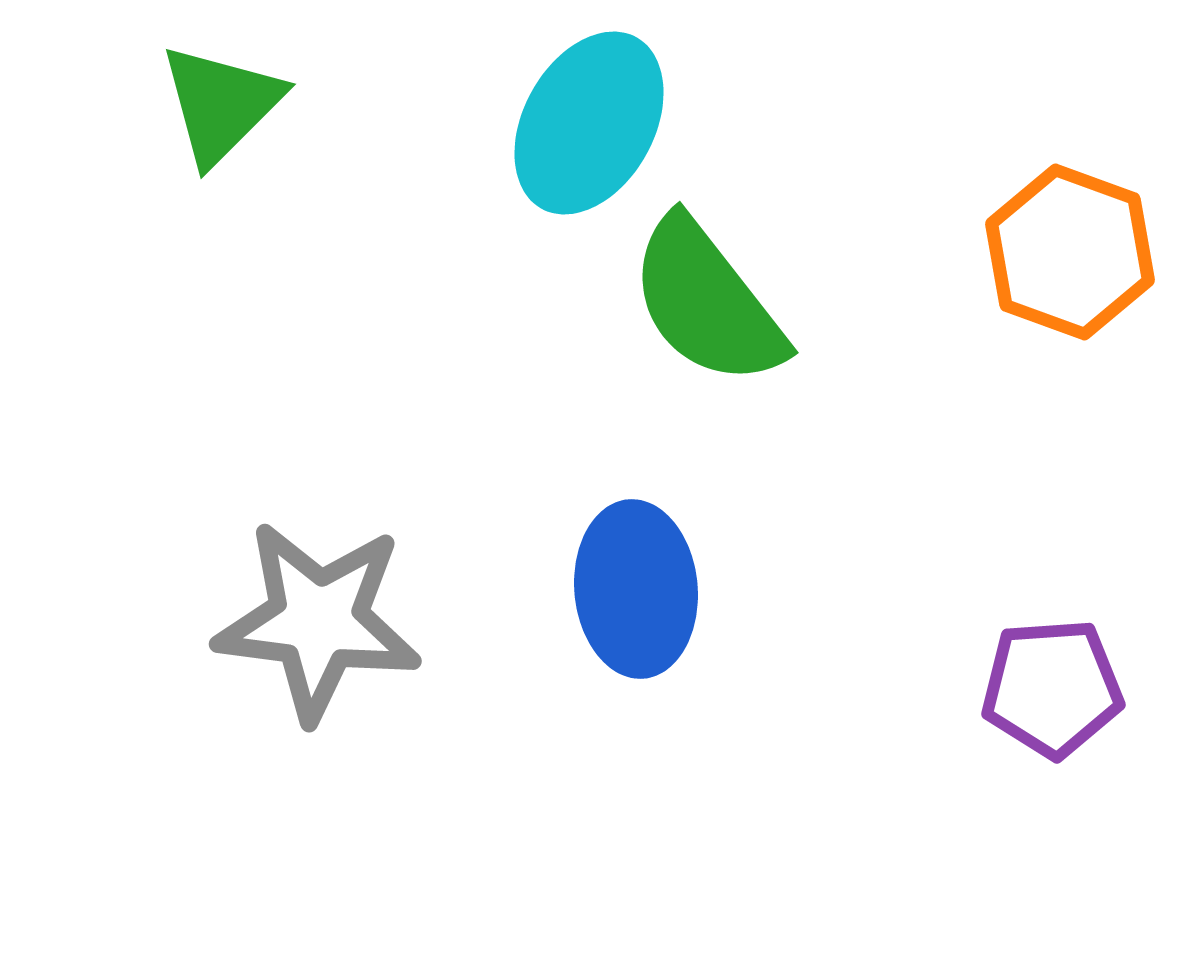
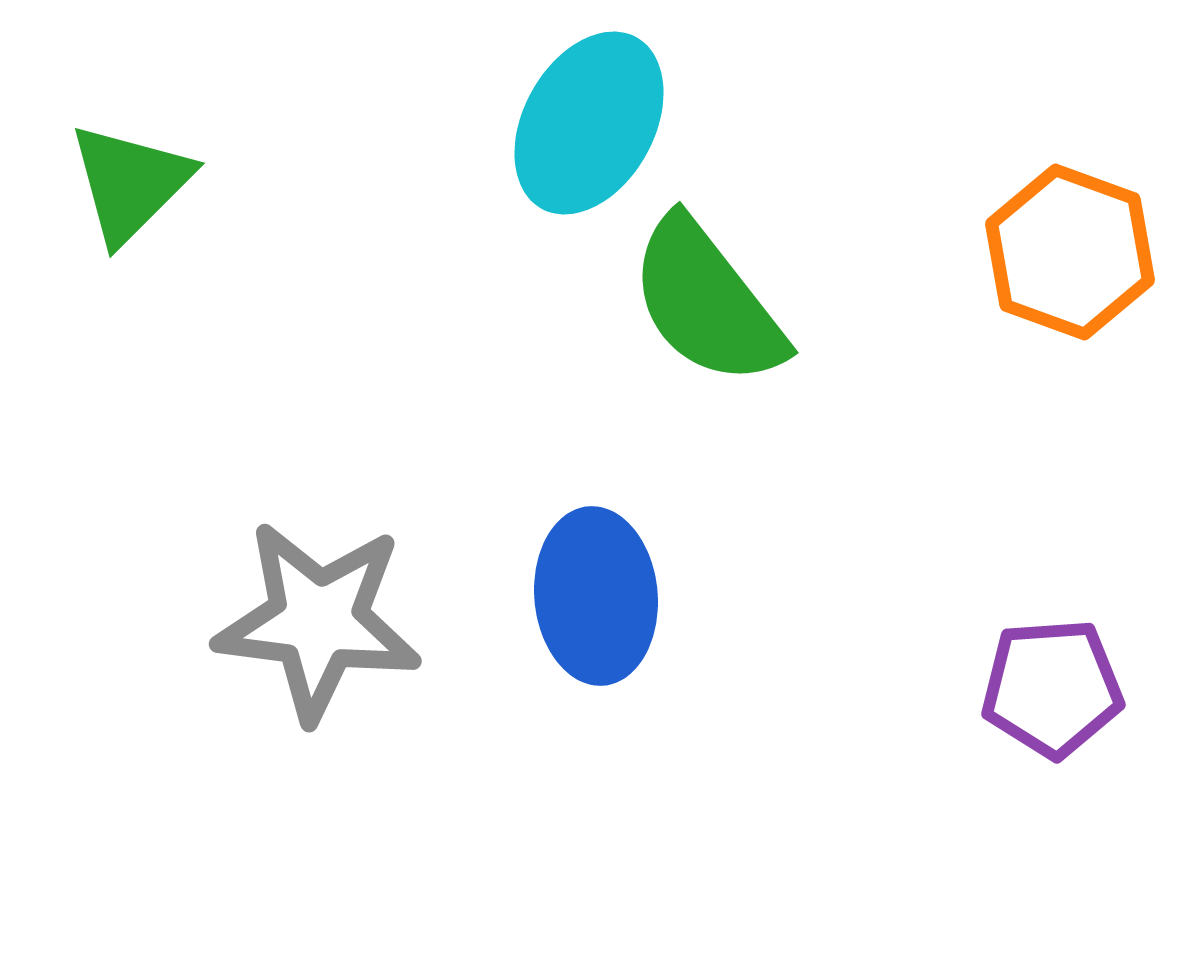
green triangle: moved 91 px left, 79 px down
blue ellipse: moved 40 px left, 7 px down
